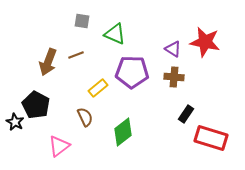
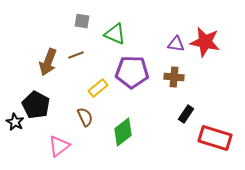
purple triangle: moved 3 px right, 5 px up; rotated 24 degrees counterclockwise
red rectangle: moved 4 px right
